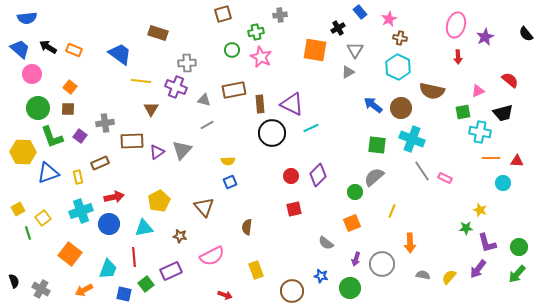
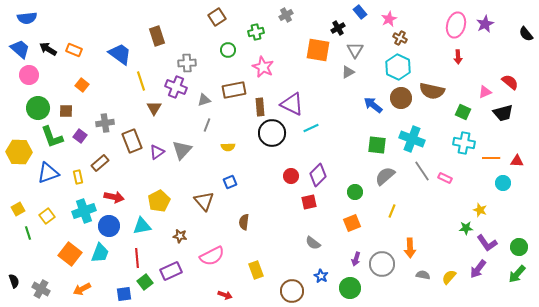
brown square at (223, 14): moved 6 px left, 3 px down; rotated 18 degrees counterclockwise
gray cross at (280, 15): moved 6 px right; rotated 24 degrees counterclockwise
brown rectangle at (158, 33): moved 1 px left, 3 px down; rotated 54 degrees clockwise
purple star at (485, 37): moved 13 px up
brown cross at (400, 38): rotated 16 degrees clockwise
black arrow at (48, 47): moved 2 px down
green circle at (232, 50): moved 4 px left
orange square at (315, 50): moved 3 px right
pink star at (261, 57): moved 2 px right, 10 px down
pink circle at (32, 74): moved 3 px left, 1 px down
red semicircle at (510, 80): moved 2 px down
yellow line at (141, 81): rotated 66 degrees clockwise
orange square at (70, 87): moved 12 px right, 2 px up
pink triangle at (478, 91): moved 7 px right, 1 px down
gray triangle at (204, 100): rotated 32 degrees counterclockwise
brown rectangle at (260, 104): moved 3 px down
brown circle at (401, 108): moved 10 px up
brown square at (68, 109): moved 2 px left, 2 px down
brown triangle at (151, 109): moved 3 px right, 1 px up
green square at (463, 112): rotated 35 degrees clockwise
gray line at (207, 125): rotated 40 degrees counterclockwise
cyan cross at (480, 132): moved 16 px left, 11 px down
brown rectangle at (132, 141): rotated 70 degrees clockwise
yellow hexagon at (23, 152): moved 4 px left
yellow semicircle at (228, 161): moved 14 px up
brown rectangle at (100, 163): rotated 18 degrees counterclockwise
gray semicircle at (374, 177): moved 11 px right, 1 px up
red arrow at (114, 197): rotated 24 degrees clockwise
brown triangle at (204, 207): moved 6 px up
red square at (294, 209): moved 15 px right, 7 px up
cyan cross at (81, 211): moved 3 px right
yellow square at (43, 218): moved 4 px right, 2 px up
blue circle at (109, 224): moved 2 px down
brown semicircle at (247, 227): moved 3 px left, 5 px up
cyan triangle at (144, 228): moved 2 px left, 2 px up
gray semicircle at (326, 243): moved 13 px left
orange arrow at (410, 243): moved 5 px down
purple L-shape at (487, 243): rotated 20 degrees counterclockwise
red line at (134, 257): moved 3 px right, 1 px down
cyan trapezoid at (108, 269): moved 8 px left, 16 px up
blue star at (321, 276): rotated 16 degrees clockwise
green square at (146, 284): moved 1 px left, 2 px up
orange arrow at (84, 290): moved 2 px left, 1 px up
blue square at (124, 294): rotated 21 degrees counterclockwise
